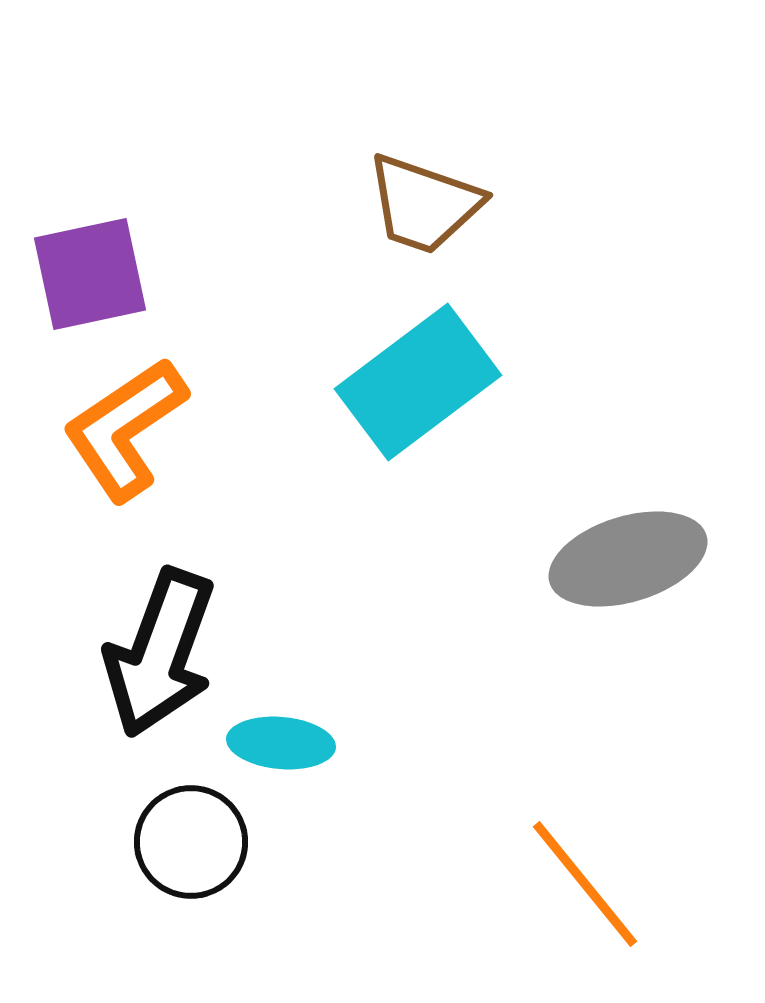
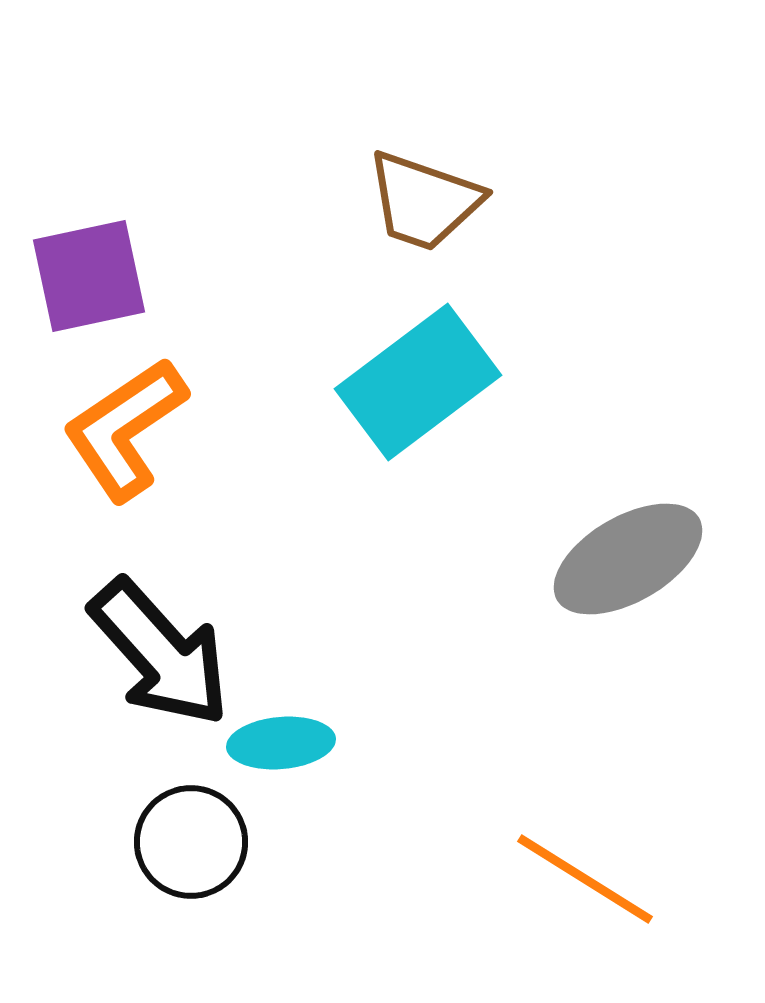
brown trapezoid: moved 3 px up
purple square: moved 1 px left, 2 px down
gray ellipse: rotated 13 degrees counterclockwise
black arrow: rotated 62 degrees counterclockwise
cyan ellipse: rotated 10 degrees counterclockwise
orange line: moved 5 px up; rotated 19 degrees counterclockwise
